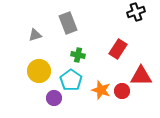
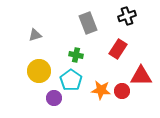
black cross: moved 9 px left, 4 px down
gray rectangle: moved 20 px right
green cross: moved 2 px left
orange star: rotated 12 degrees counterclockwise
